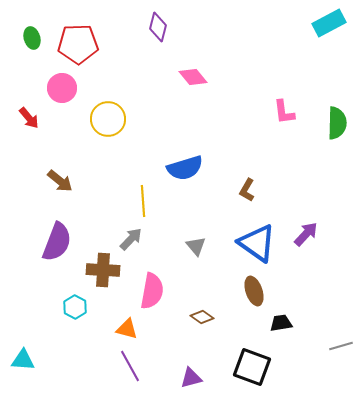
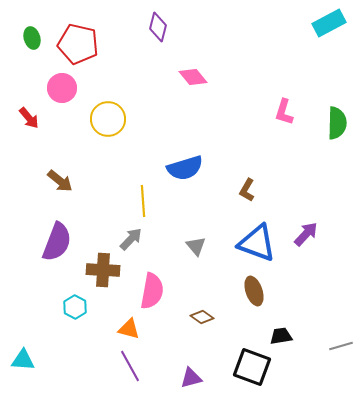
red pentagon: rotated 15 degrees clockwise
pink L-shape: rotated 24 degrees clockwise
blue triangle: rotated 15 degrees counterclockwise
black trapezoid: moved 13 px down
orange triangle: moved 2 px right
